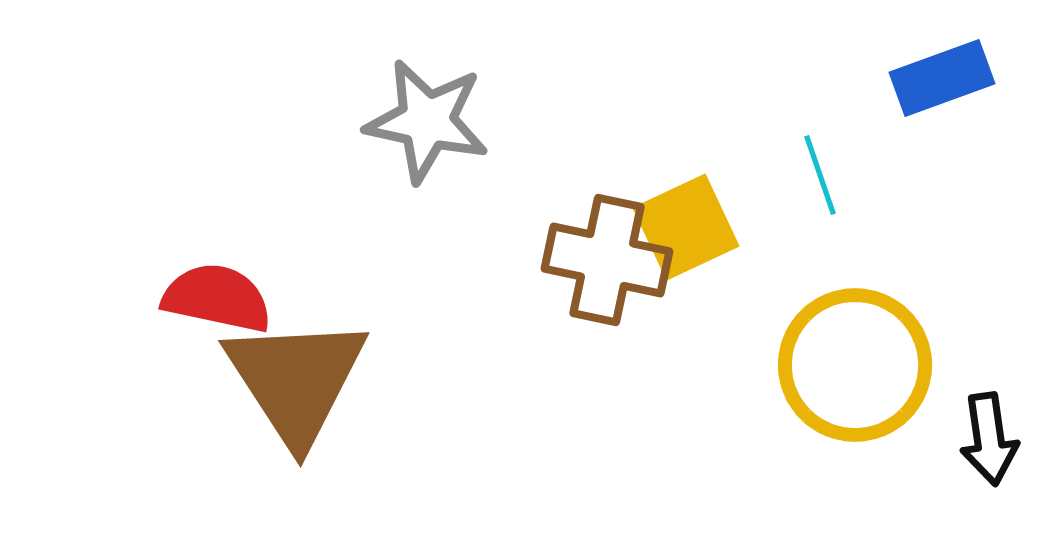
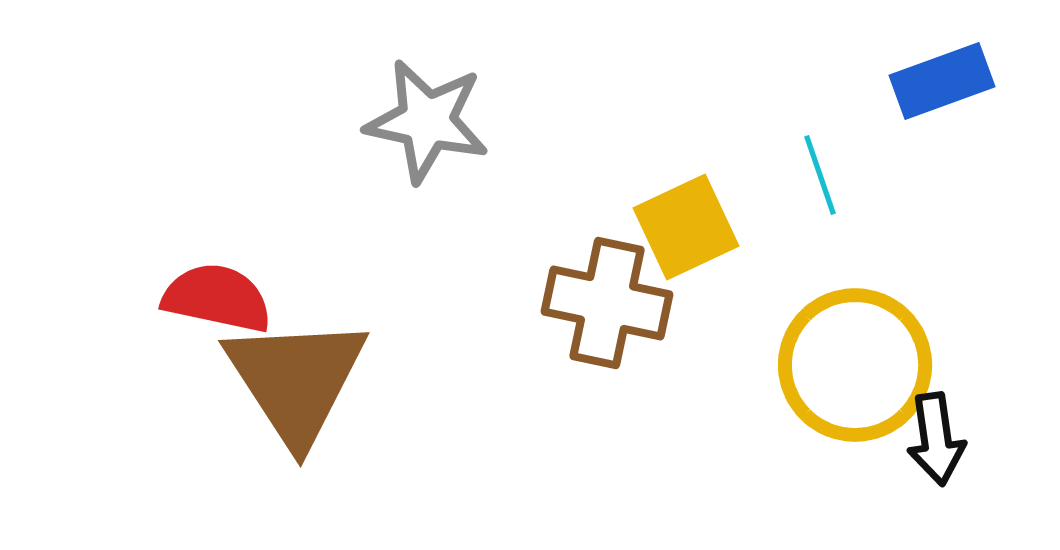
blue rectangle: moved 3 px down
brown cross: moved 43 px down
black arrow: moved 53 px left
